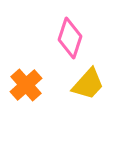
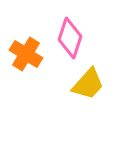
orange cross: moved 31 px up; rotated 16 degrees counterclockwise
